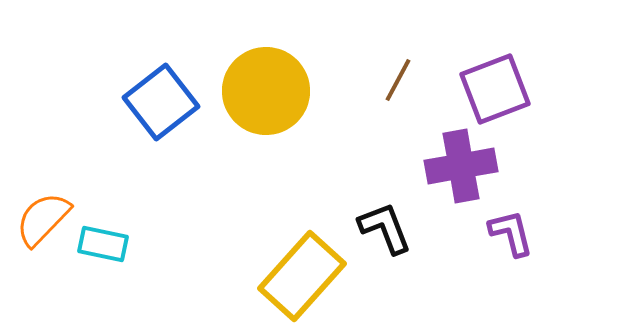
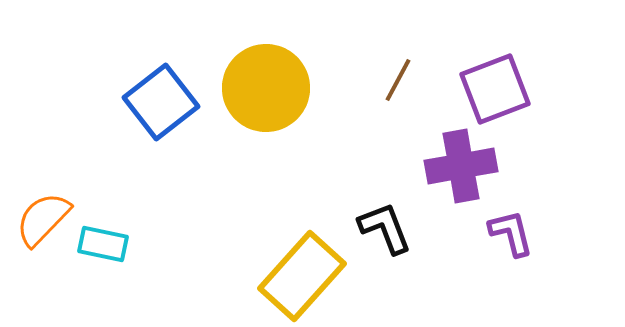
yellow circle: moved 3 px up
